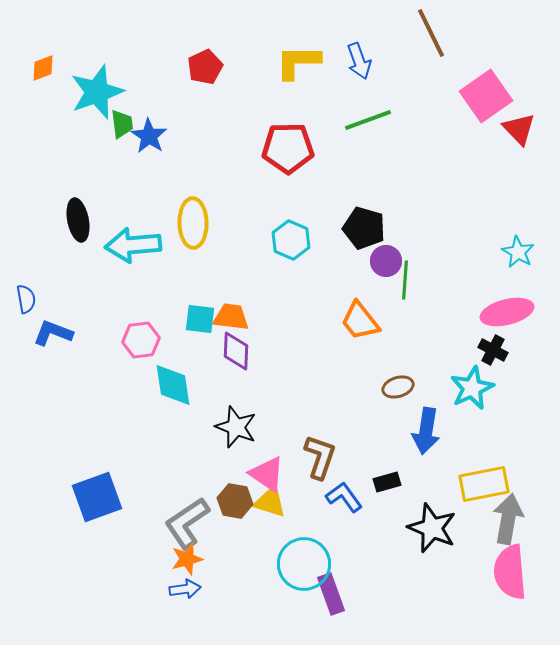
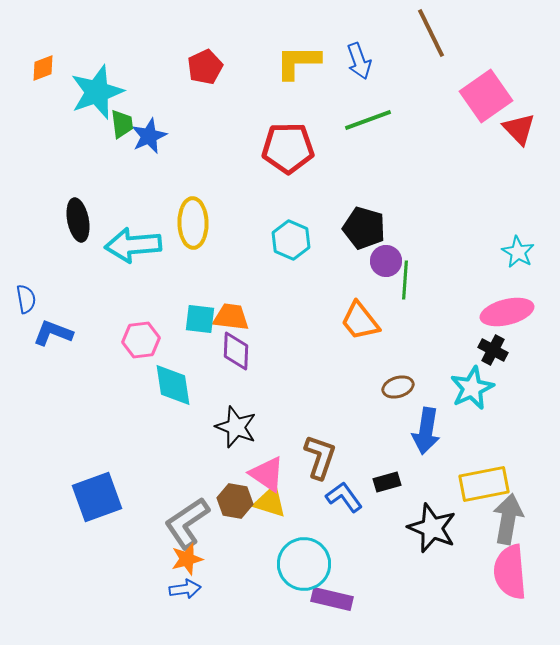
blue star at (149, 136): rotated 15 degrees clockwise
purple rectangle at (331, 594): moved 1 px right, 5 px down; rotated 57 degrees counterclockwise
